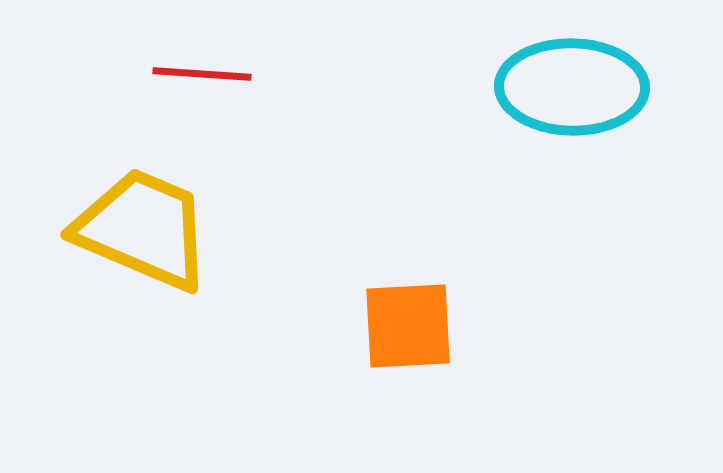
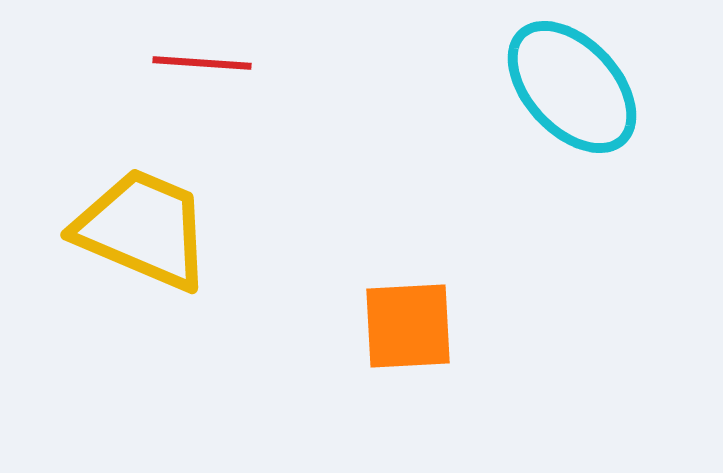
red line: moved 11 px up
cyan ellipse: rotated 46 degrees clockwise
